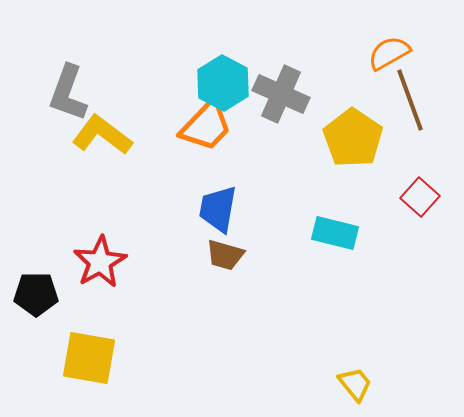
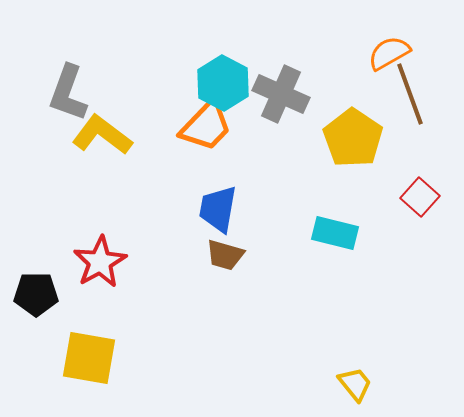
brown line: moved 6 px up
